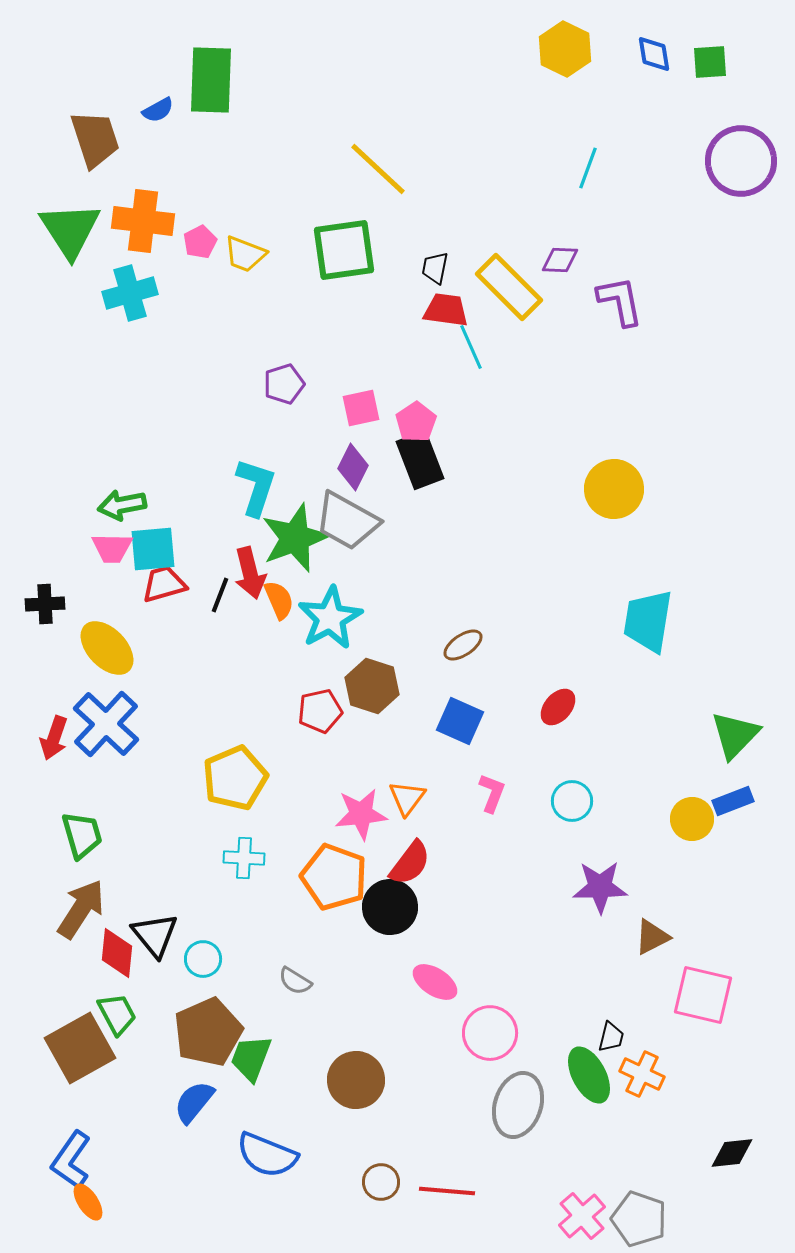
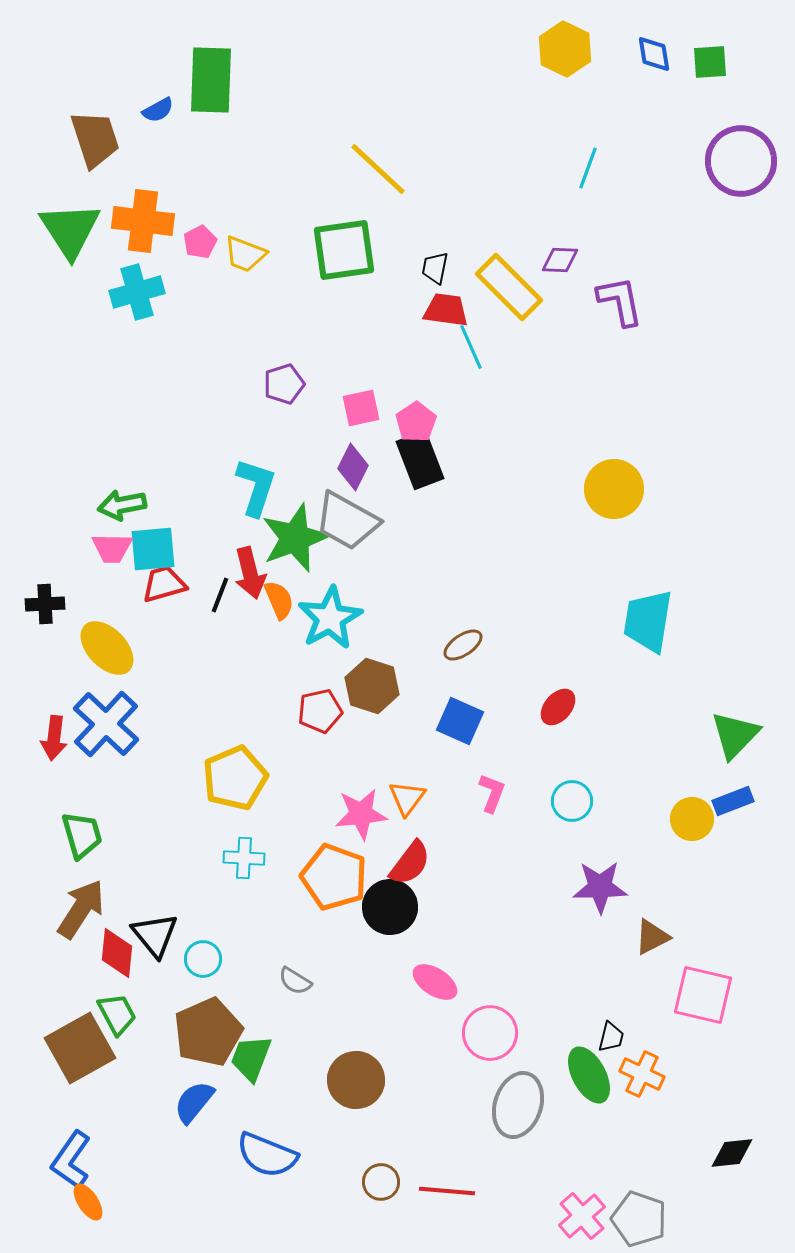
cyan cross at (130, 293): moved 7 px right, 1 px up
red arrow at (54, 738): rotated 12 degrees counterclockwise
